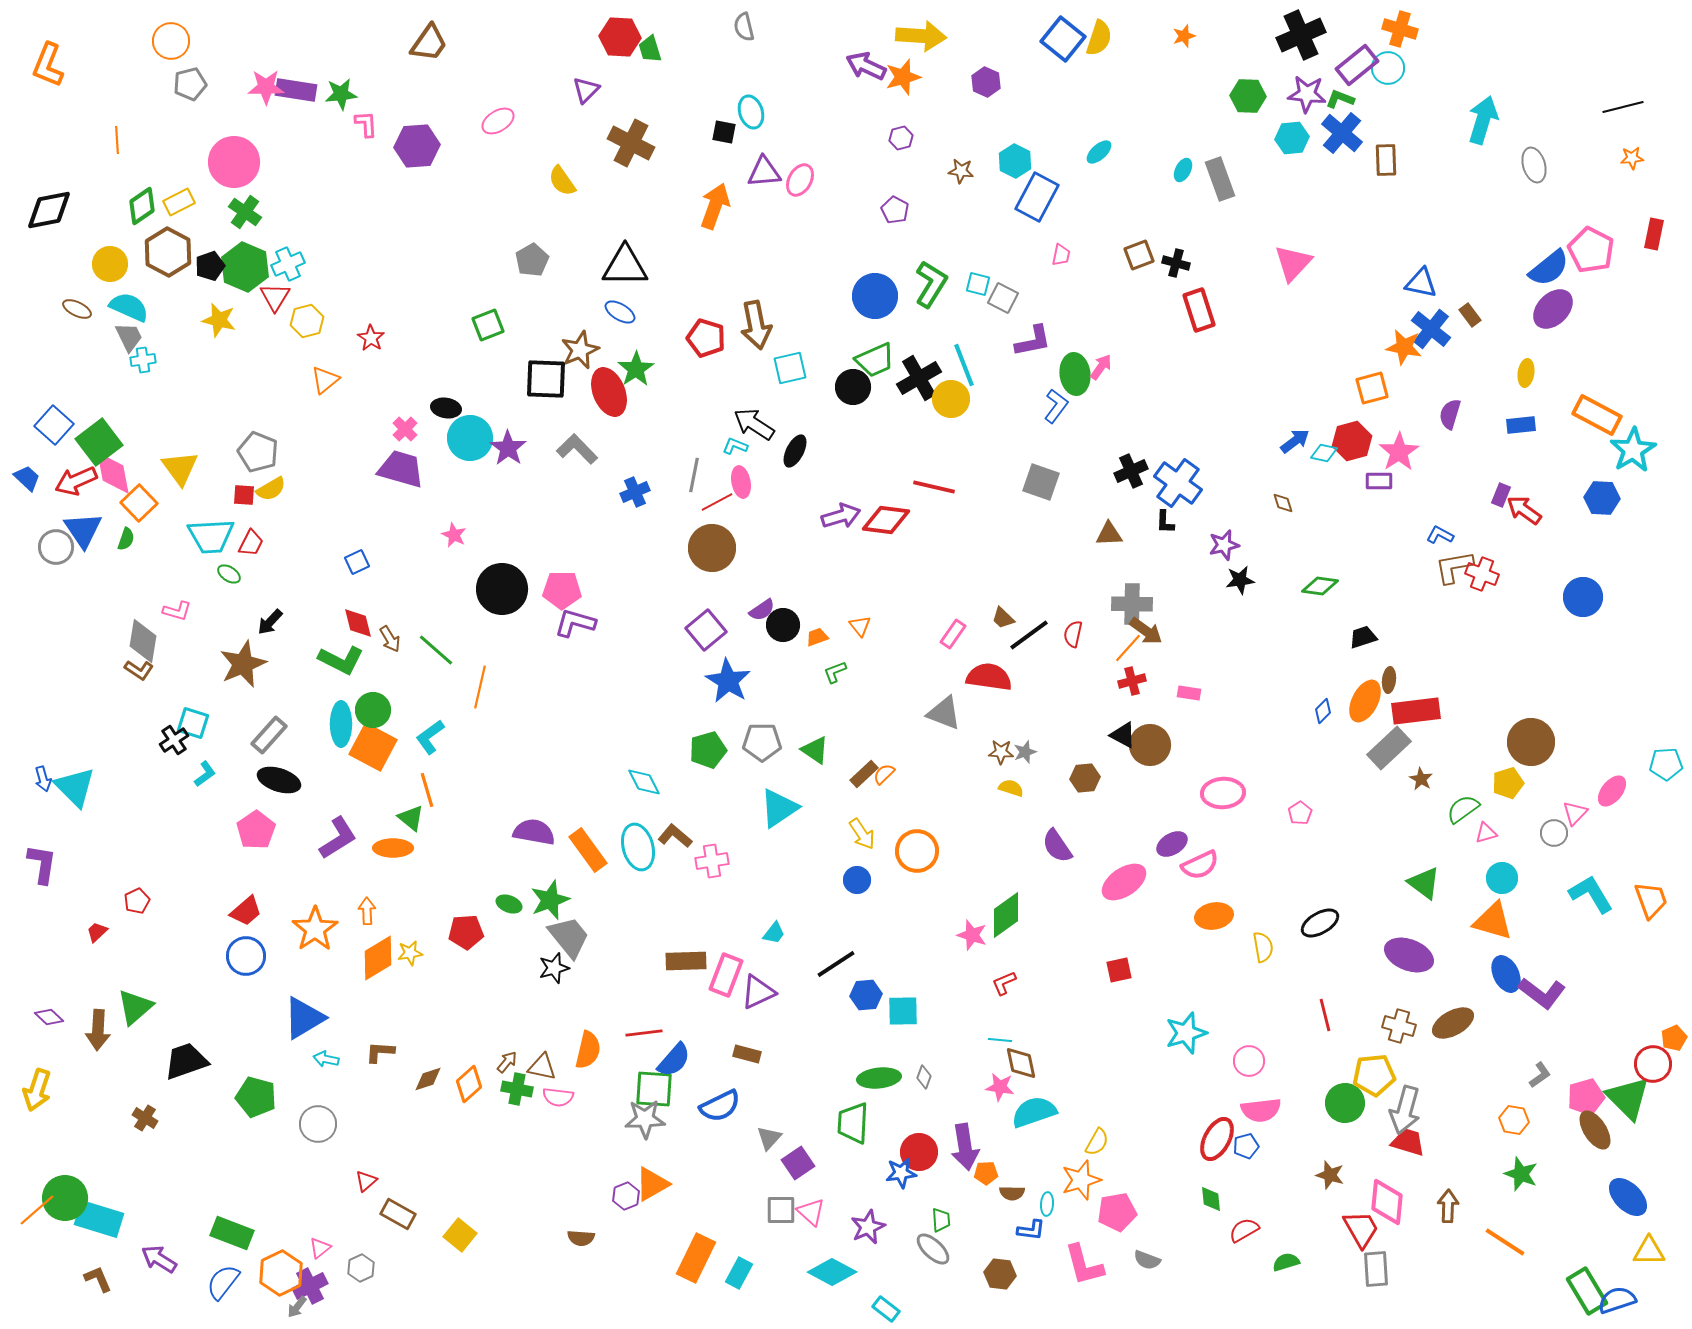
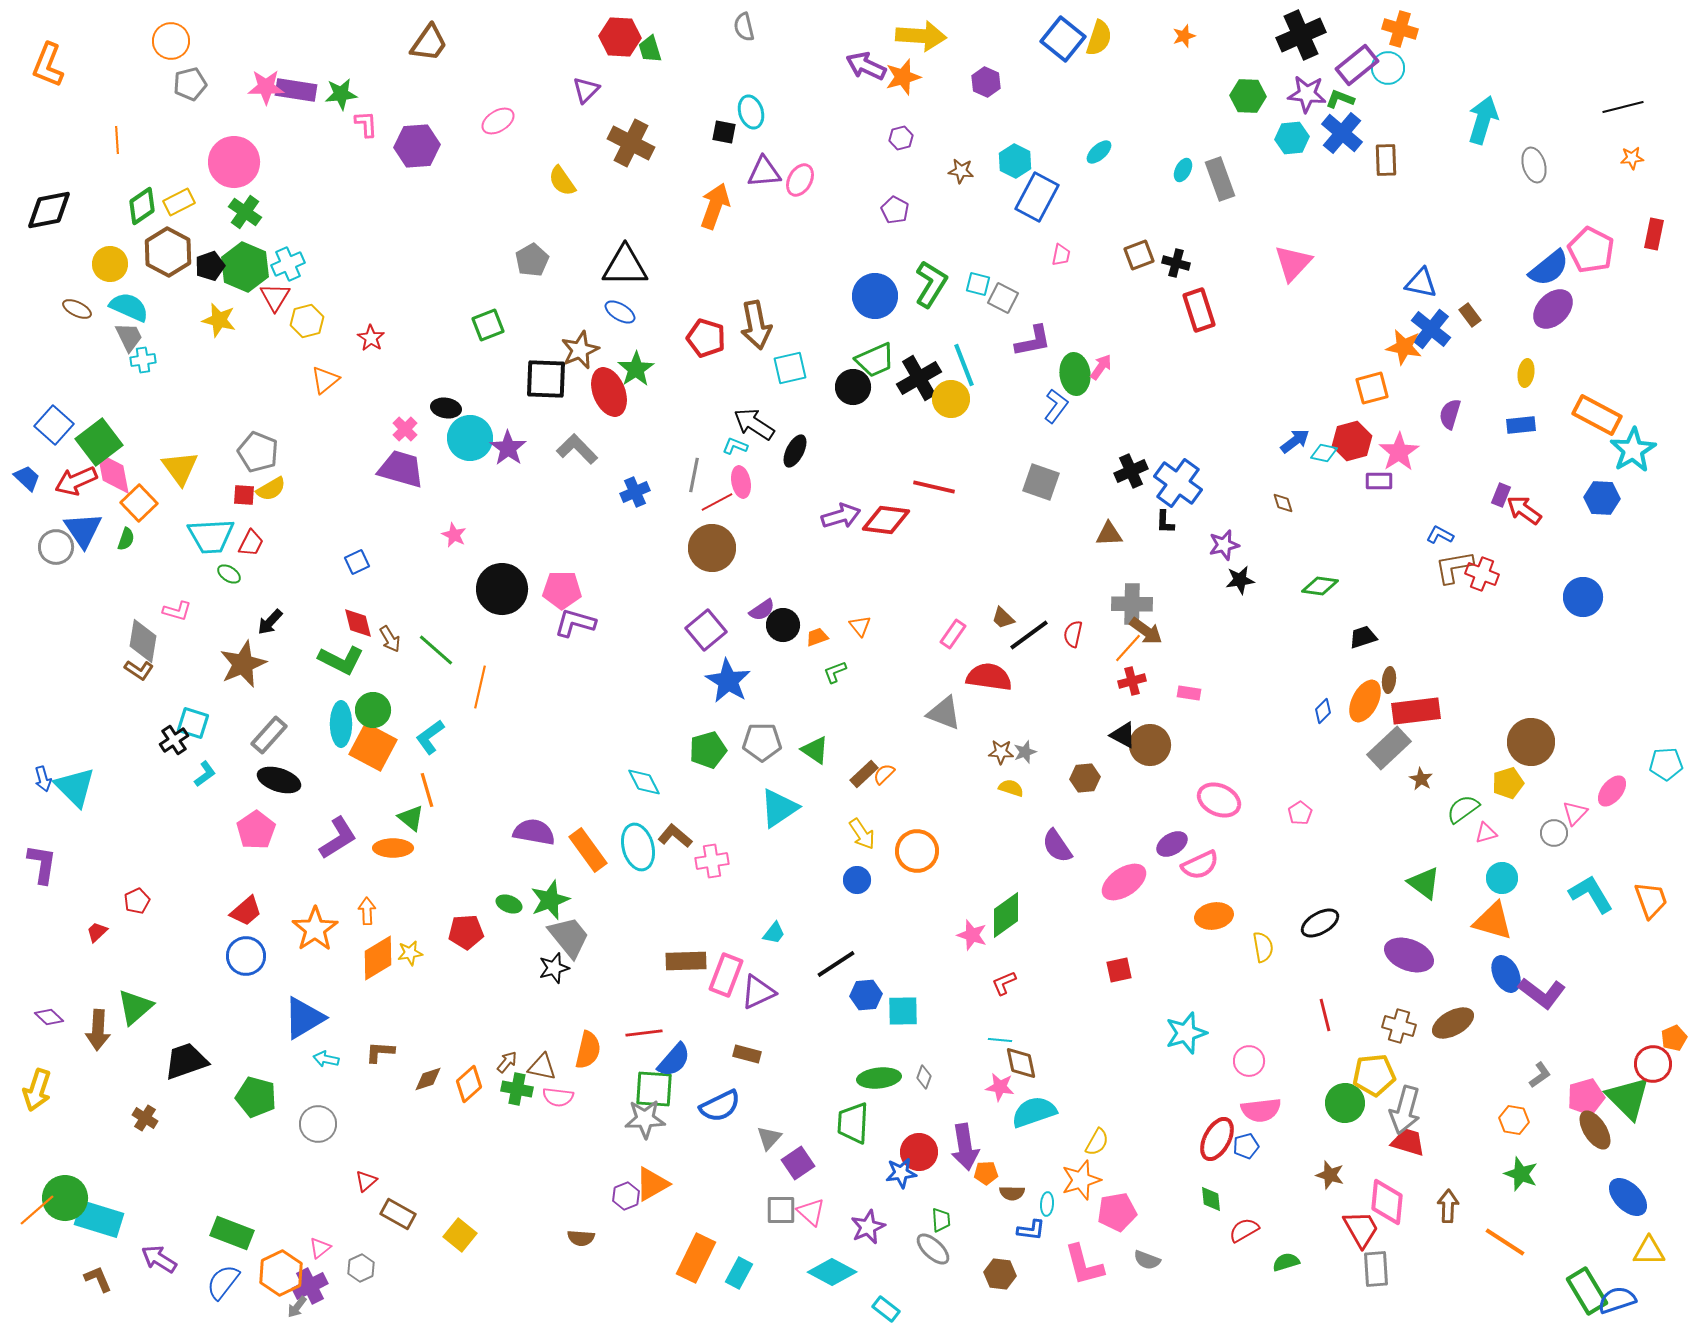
pink ellipse at (1223, 793): moved 4 px left, 7 px down; rotated 27 degrees clockwise
